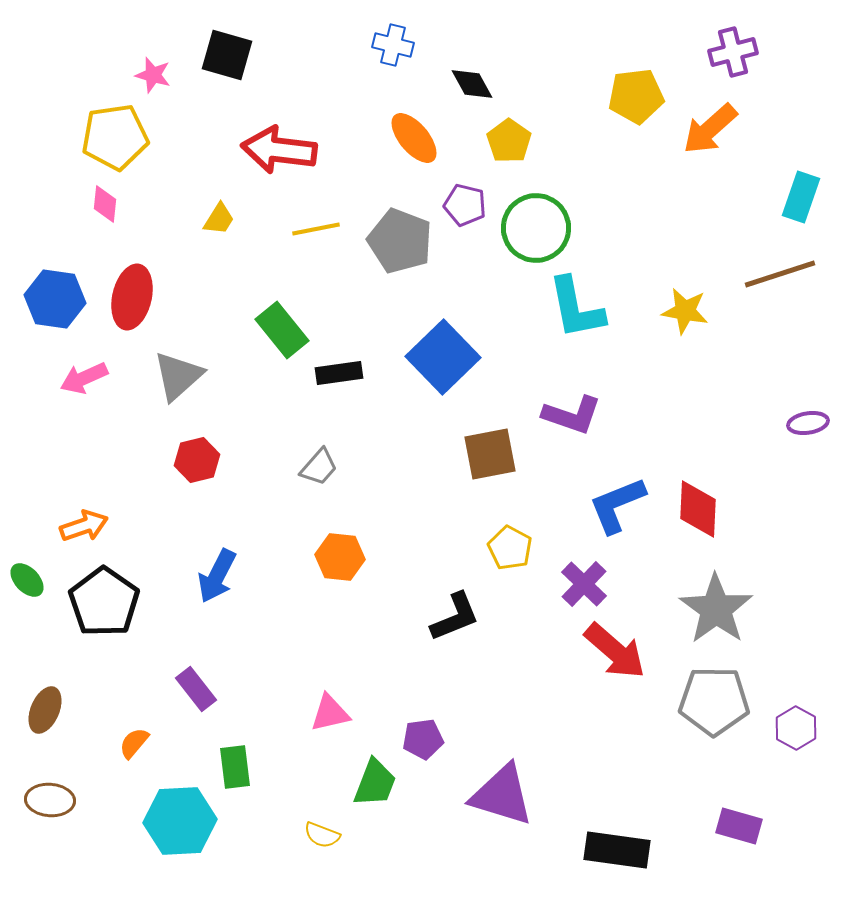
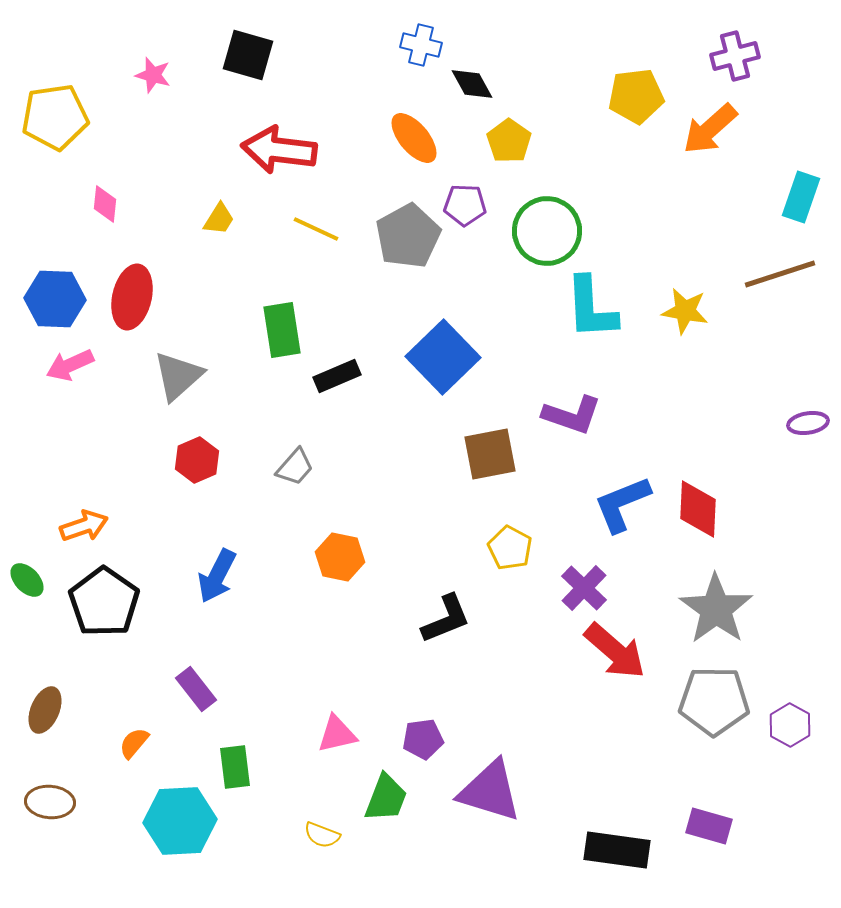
blue cross at (393, 45): moved 28 px right
purple cross at (733, 52): moved 2 px right, 4 px down
black square at (227, 55): moved 21 px right
yellow pentagon at (115, 137): moved 60 px left, 20 px up
purple pentagon at (465, 205): rotated 12 degrees counterclockwise
green circle at (536, 228): moved 11 px right, 3 px down
yellow line at (316, 229): rotated 36 degrees clockwise
gray pentagon at (400, 241): moved 8 px right, 5 px up; rotated 22 degrees clockwise
blue hexagon at (55, 299): rotated 6 degrees counterclockwise
cyan L-shape at (576, 308): moved 15 px right; rotated 8 degrees clockwise
green rectangle at (282, 330): rotated 30 degrees clockwise
black rectangle at (339, 373): moved 2 px left, 3 px down; rotated 15 degrees counterclockwise
pink arrow at (84, 378): moved 14 px left, 13 px up
red hexagon at (197, 460): rotated 9 degrees counterclockwise
gray trapezoid at (319, 467): moved 24 px left
blue L-shape at (617, 505): moved 5 px right, 1 px up
orange hexagon at (340, 557): rotated 6 degrees clockwise
purple cross at (584, 584): moved 4 px down
black L-shape at (455, 617): moved 9 px left, 2 px down
pink triangle at (330, 713): moved 7 px right, 21 px down
purple hexagon at (796, 728): moved 6 px left, 3 px up
green trapezoid at (375, 783): moved 11 px right, 15 px down
purple triangle at (502, 795): moved 12 px left, 4 px up
brown ellipse at (50, 800): moved 2 px down
purple rectangle at (739, 826): moved 30 px left
